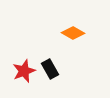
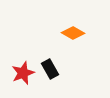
red star: moved 1 px left, 2 px down
